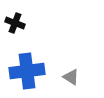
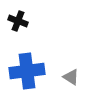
black cross: moved 3 px right, 2 px up
